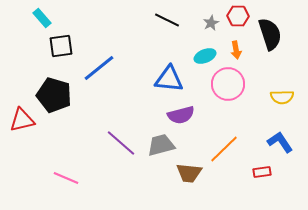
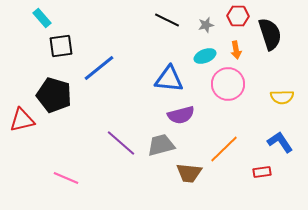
gray star: moved 5 px left, 2 px down; rotated 14 degrees clockwise
